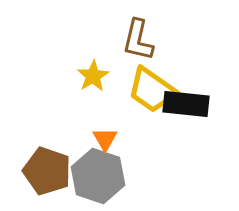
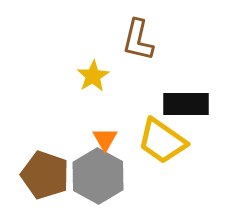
yellow trapezoid: moved 10 px right, 51 px down
black rectangle: rotated 6 degrees counterclockwise
brown pentagon: moved 2 px left, 4 px down
gray hexagon: rotated 10 degrees clockwise
